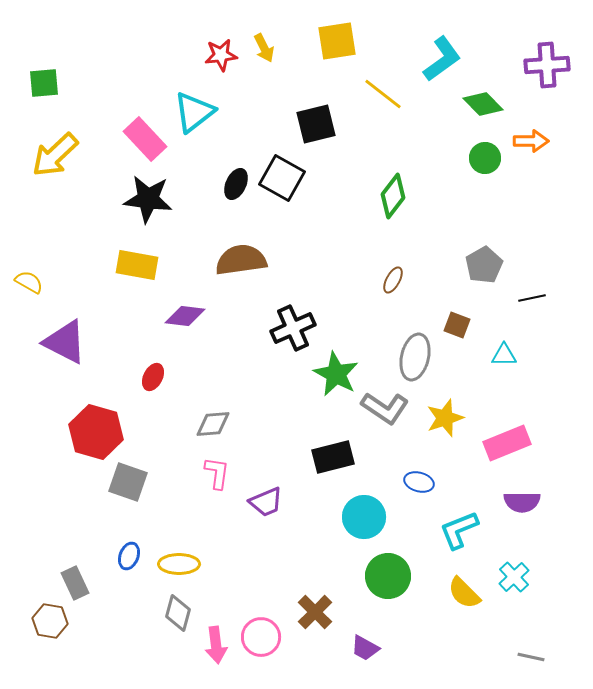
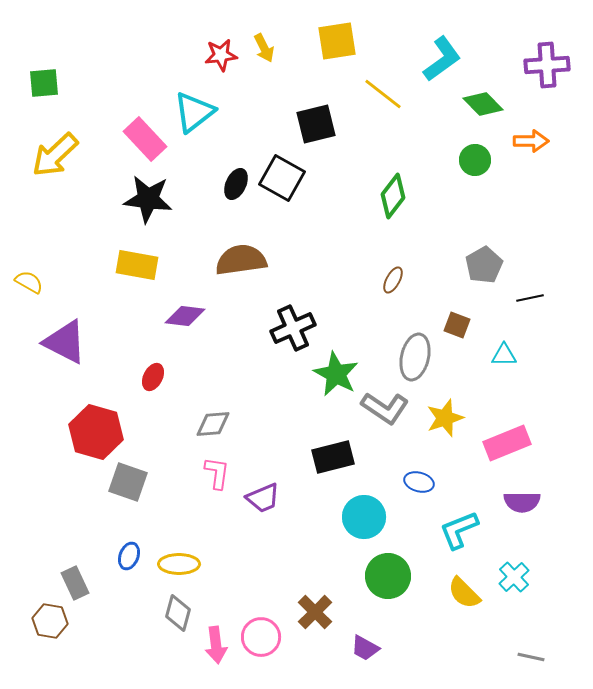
green circle at (485, 158): moved 10 px left, 2 px down
black line at (532, 298): moved 2 px left
purple trapezoid at (266, 502): moved 3 px left, 4 px up
